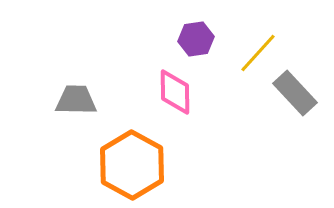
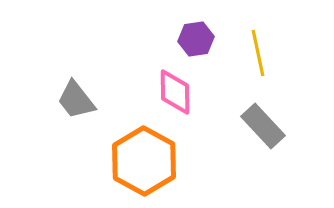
yellow line: rotated 54 degrees counterclockwise
gray rectangle: moved 32 px left, 33 px down
gray trapezoid: rotated 129 degrees counterclockwise
orange hexagon: moved 12 px right, 4 px up
